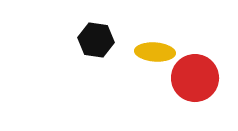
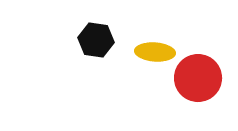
red circle: moved 3 px right
